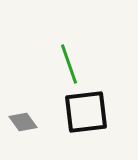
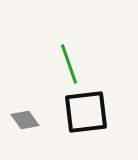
gray diamond: moved 2 px right, 2 px up
